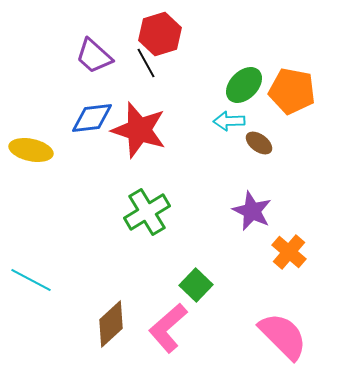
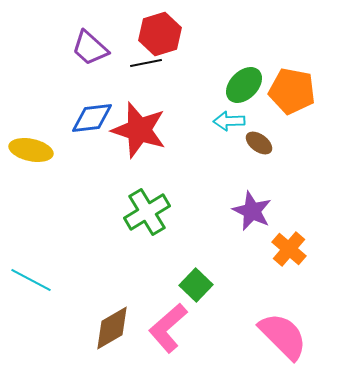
purple trapezoid: moved 4 px left, 8 px up
black line: rotated 72 degrees counterclockwise
orange cross: moved 3 px up
brown diamond: moved 1 px right, 4 px down; rotated 12 degrees clockwise
